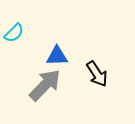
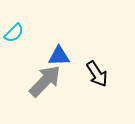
blue triangle: moved 2 px right
gray arrow: moved 4 px up
